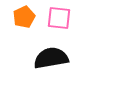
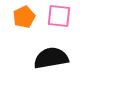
pink square: moved 2 px up
